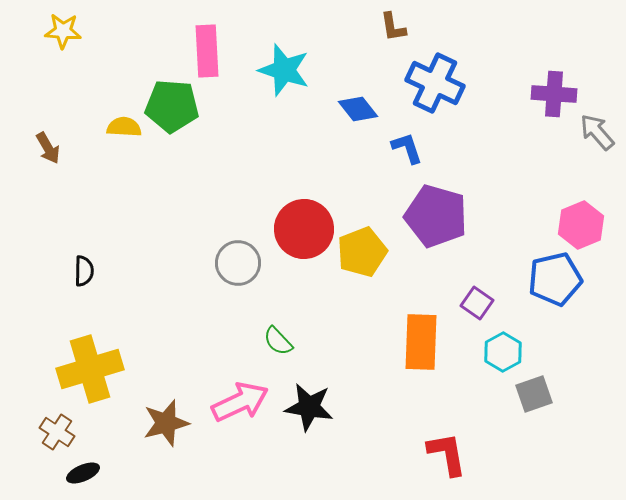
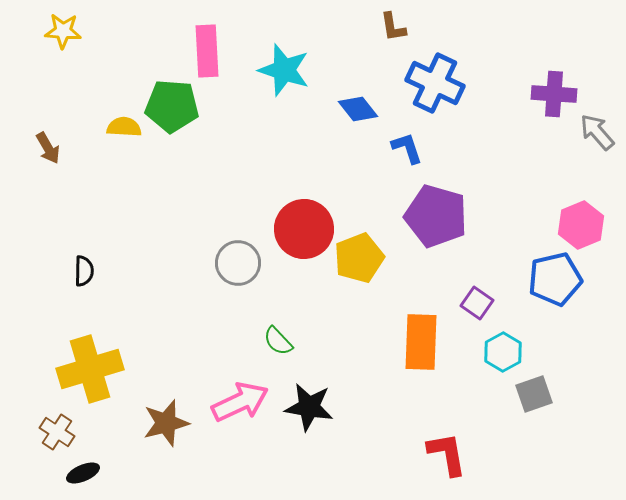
yellow pentagon: moved 3 px left, 6 px down
